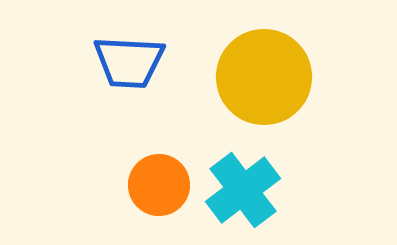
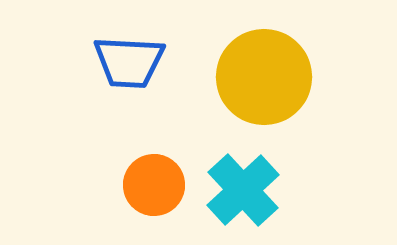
orange circle: moved 5 px left
cyan cross: rotated 6 degrees counterclockwise
